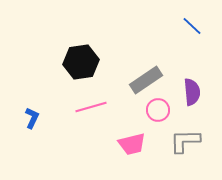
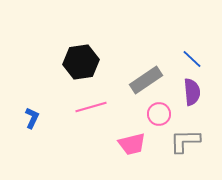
blue line: moved 33 px down
pink circle: moved 1 px right, 4 px down
